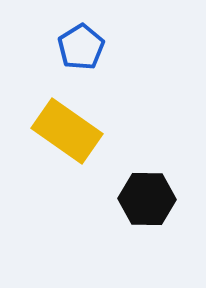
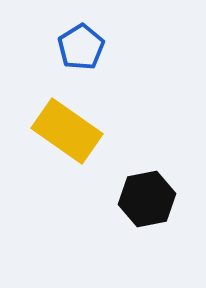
black hexagon: rotated 12 degrees counterclockwise
